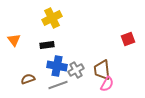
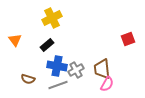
orange triangle: moved 1 px right
black rectangle: rotated 32 degrees counterclockwise
brown trapezoid: moved 1 px up
brown semicircle: rotated 144 degrees counterclockwise
